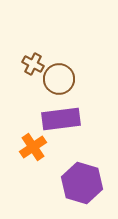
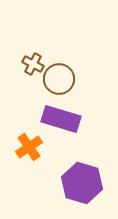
purple rectangle: rotated 24 degrees clockwise
orange cross: moved 4 px left
